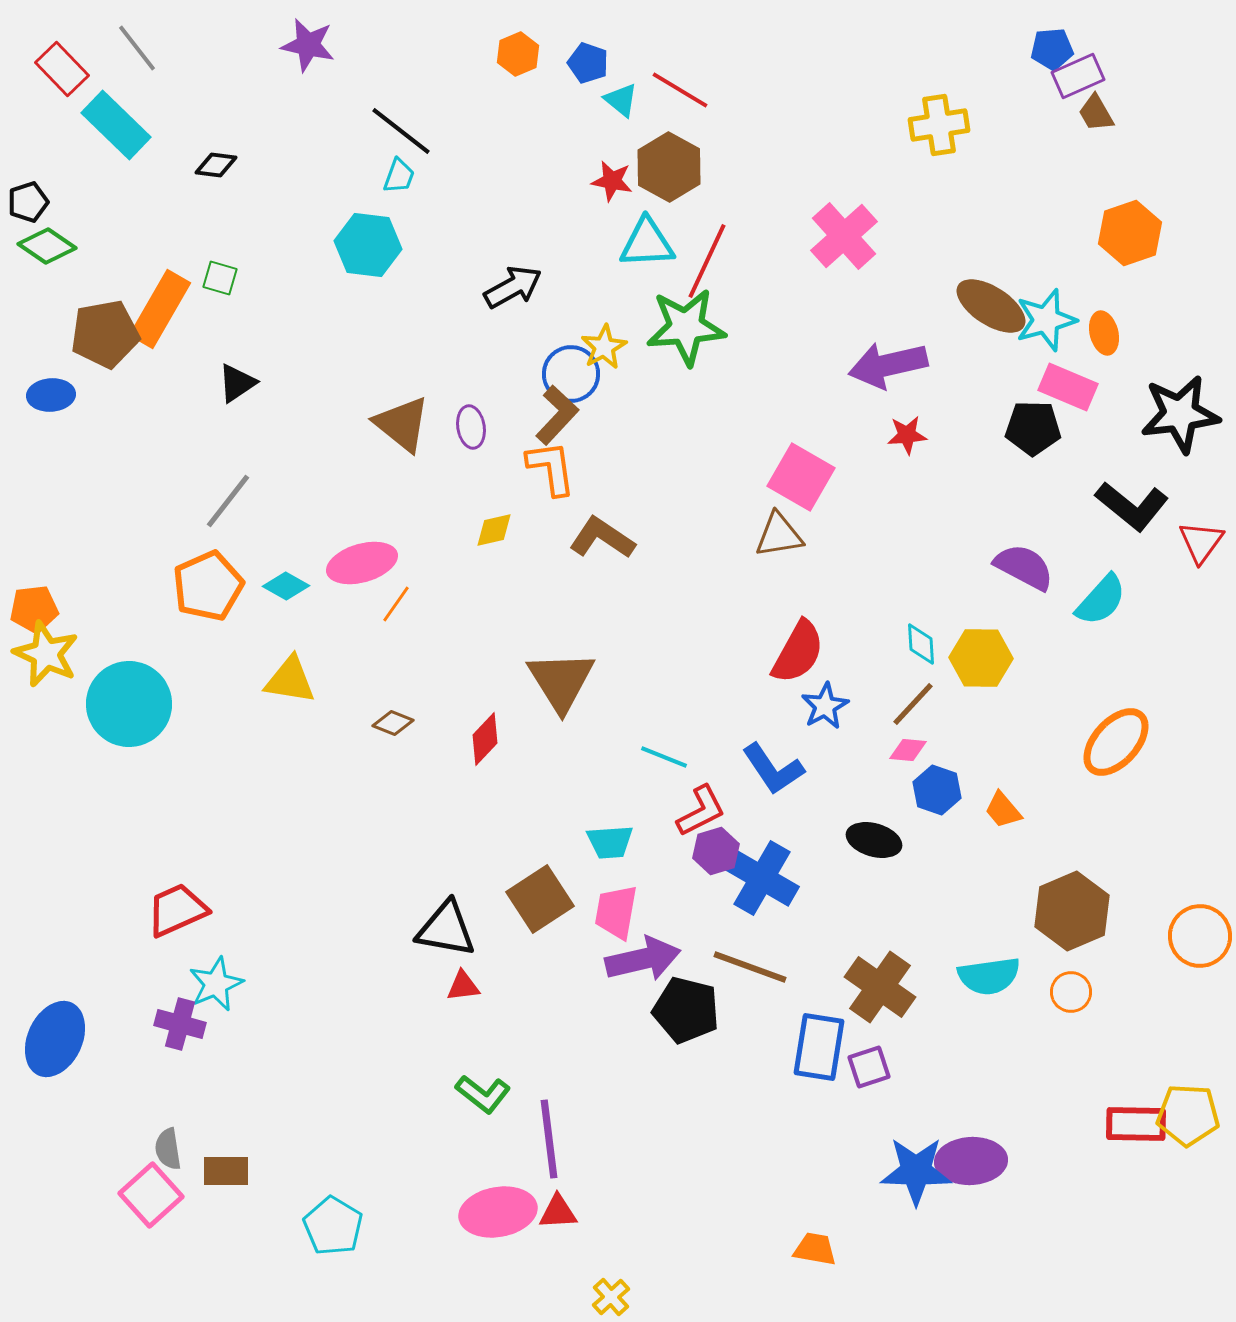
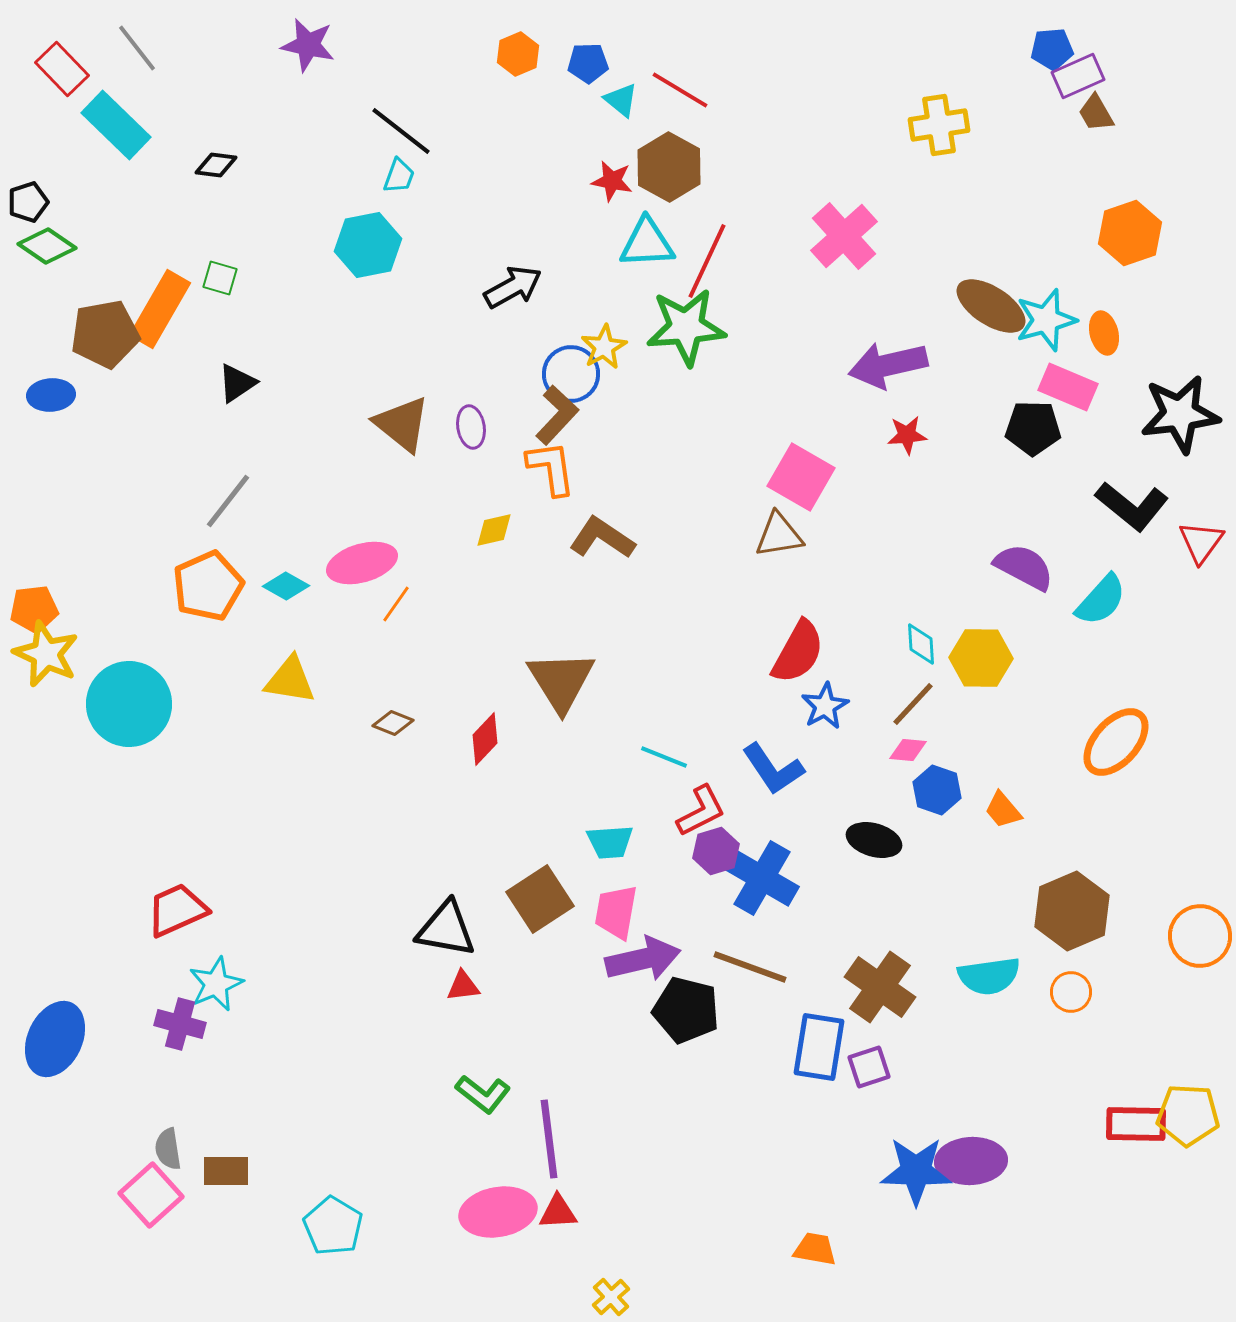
blue pentagon at (588, 63): rotated 21 degrees counterclockwise
cyan hexagon at (368, 245): rotated 18 degrees counterclockwise
